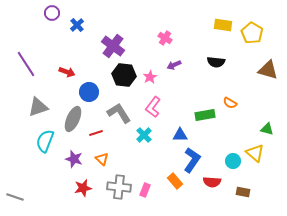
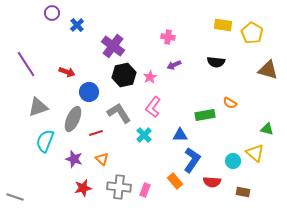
pink cross: moved 3 px right, 1 px up; rotated 24 degrees counterclockwise
black hexagon: rotated 20 degrees counterclockwise
